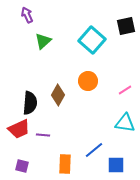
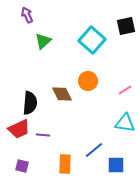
brown diamond: moved 4 px right, 1 px up; rotated 55 degrees counterclockwise
